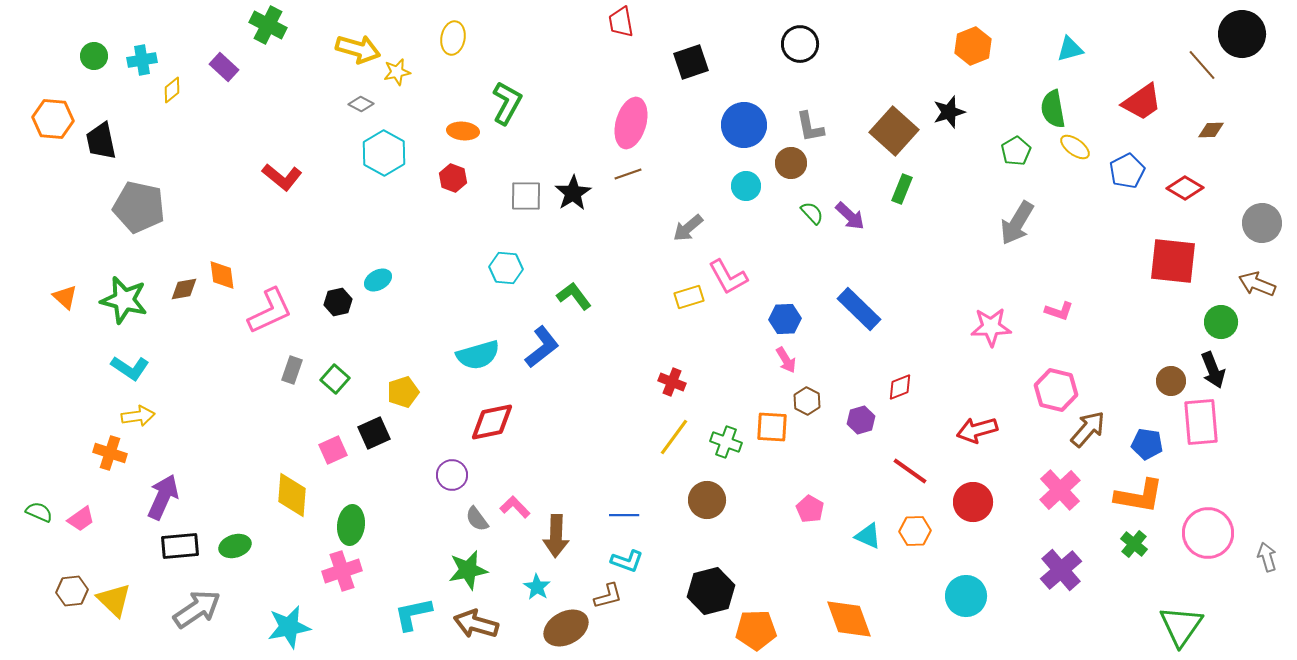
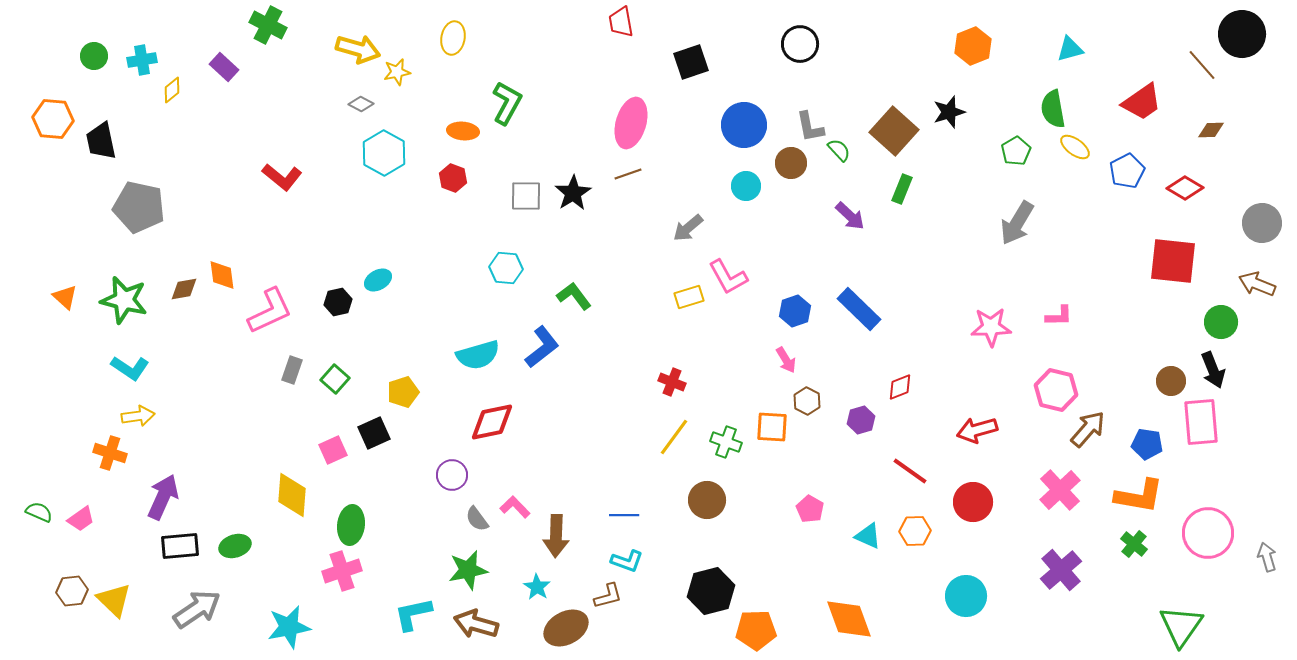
green semicircle at (812, 213): moved 27 px right, 63 px up
pink L-shape at (1059, 311): moved 5 px down; rotated 20 degrees counterclockwise
blue hexagon at (785, 319): moved 10 px right, 8 px up; rotated 16 degrees counterclockwise
